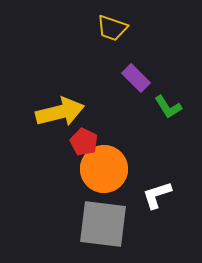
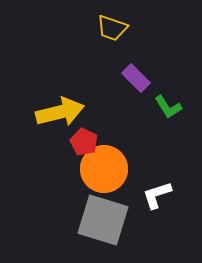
gray square: moved 4 px up; rotated 10 degrees clockwise
